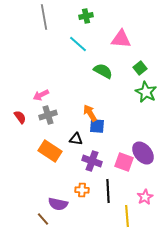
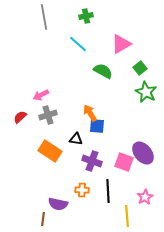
pink triangle: moved 5 px down; rotated 35 degrees counterclockwise
red semicircle: rotated 96 degrees counterclockwise
brown line: rotated 48 degrees clockwise
